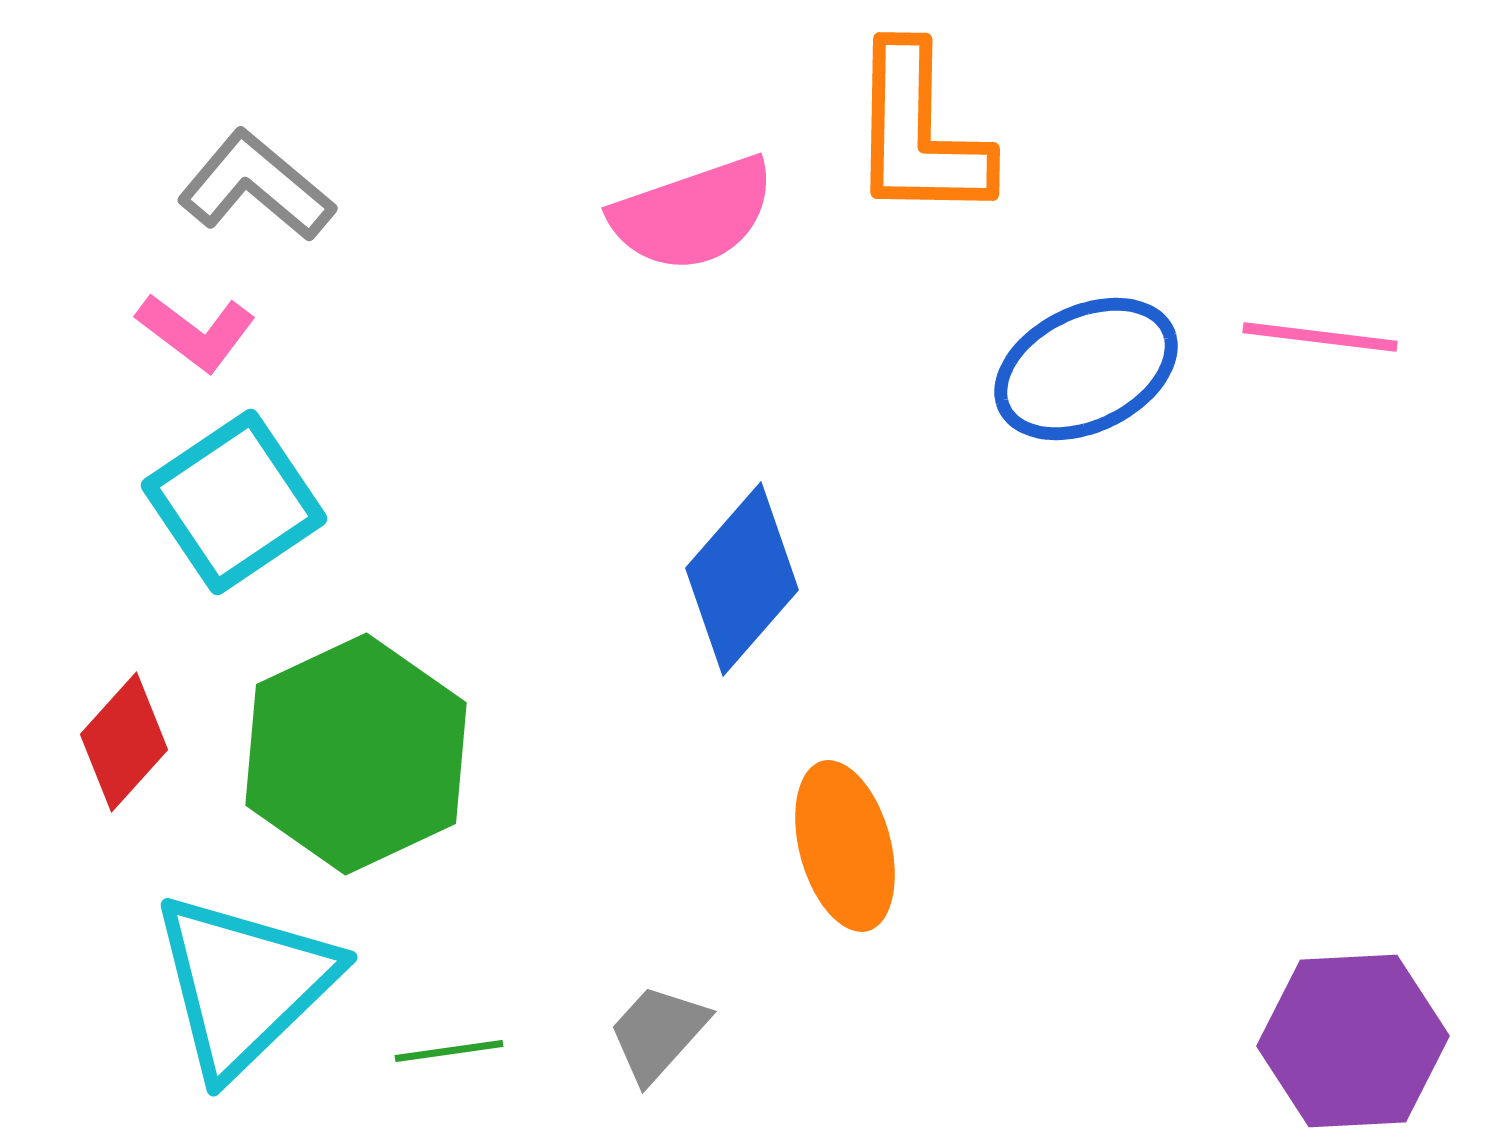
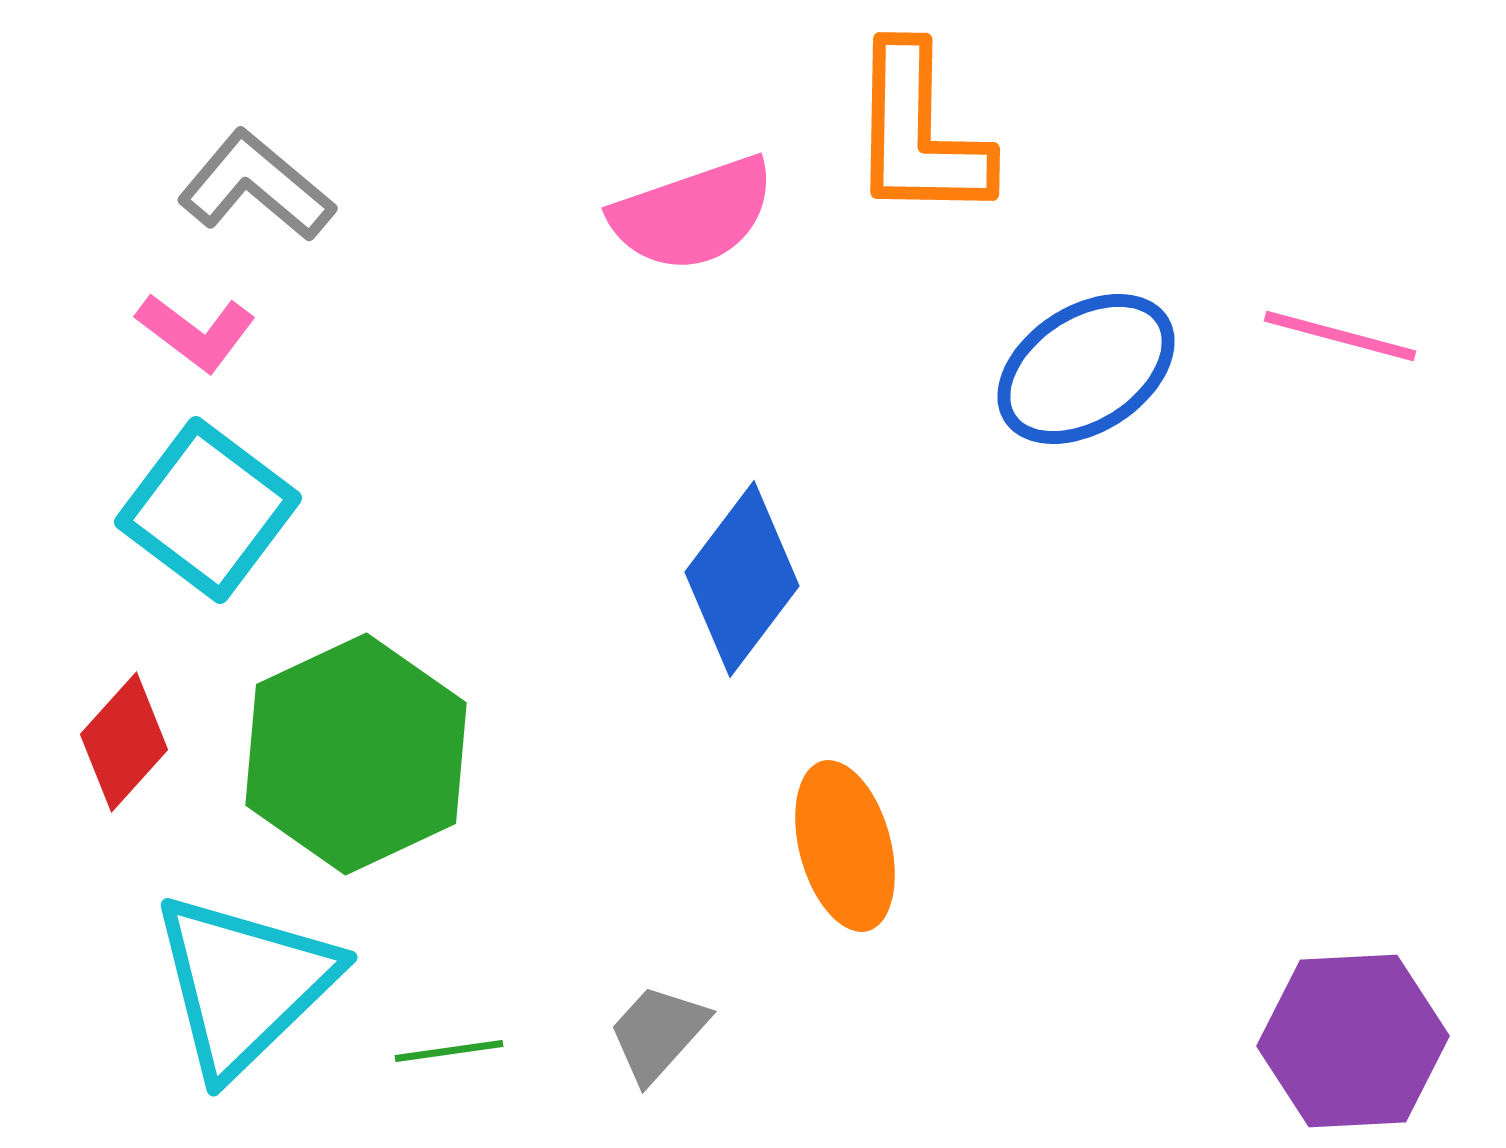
pink line: moved 20 px right, 1 px up; rotated 8 degrees clockwise
blue ellipse: rotated 7 degrees counterclockwise
cyan square: moved 26 px left, 8 px down; rotated 19 degrees counterclockwise
blue diamond: rotated 4 degrees counterclockwise
